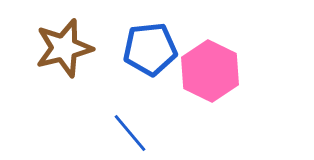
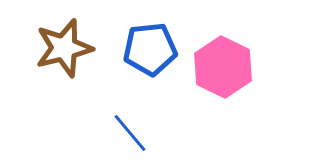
pink hexagon: moved 13 px right, 4 px up
